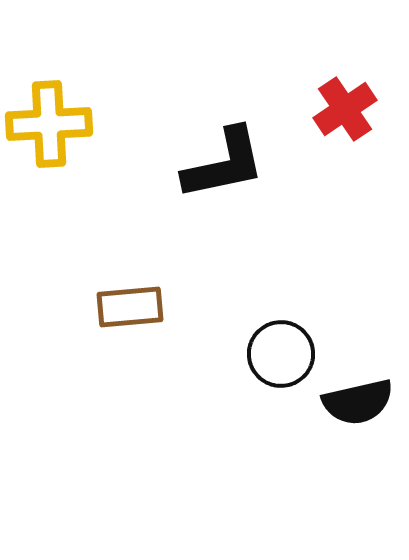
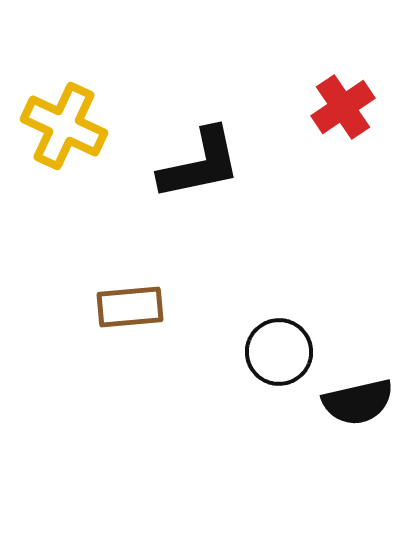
red cross: moved 2 px left, 2 px up
yellow cross: moved 15 px right, 2 px down; rotated 28 degrees clockwise
black L-shape: moved 24 px left
black circle: moved 2 px left, 2 px up
